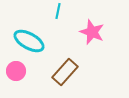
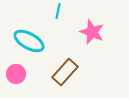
pink circle: moved 3 px down
